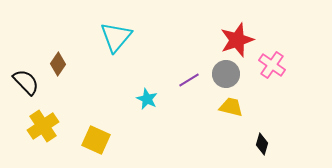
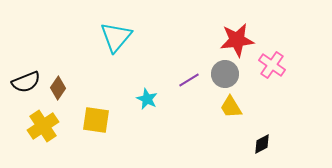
red star: rotated 12 degrees clockwise
brown diamond: moved 24 px down
gray circle: moved 1 px left
black semicircle: rotated 112 degrees clockwise
yellow trapezoid: rotated 135 degrees counterclockwise
yellow square: moved 20 px up; rotated 16 degrees counterclockwise
black diamond: rotated 45 degrees clockwise
